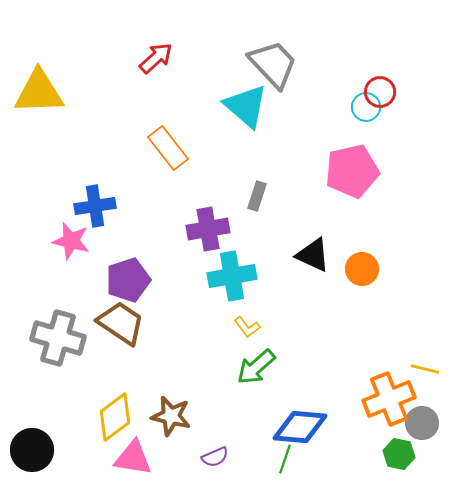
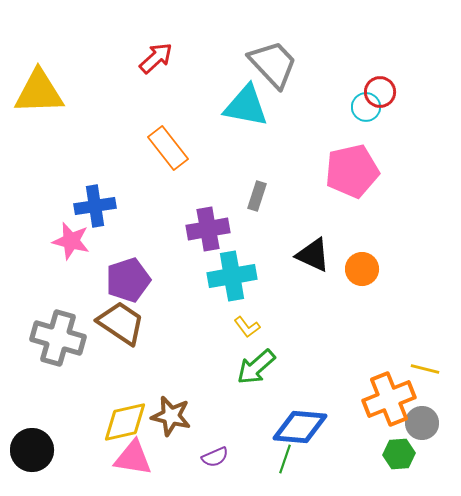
cyan triangle: rotated 30 degrees counterclockwise
yellow diamond: moved 10 px right, 5 px down; rotated 24 degrees clockwise
green hexagon: rotated 16 degrees counterclockwise
